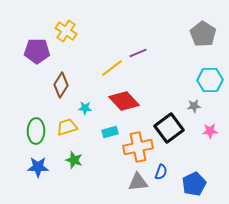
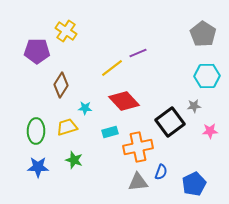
cyan hexagon: moved 3 px left, 4 px up
black square: moved 1 px right, 6 px up
